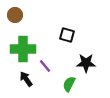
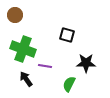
green cross: rotated 20 degrees clockwise
purple line: rotated 40 degrees counterclockwise
